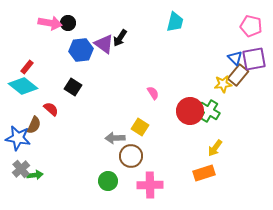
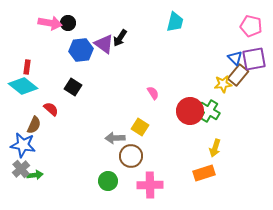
red rectangle: rotated 32 degrees counterclockwise
blue star: moved 5 px right, 7 px down
yellow arrow: rotated 18 degrees counterclockwise
